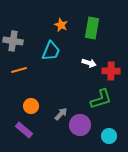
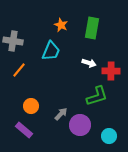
orange line: rotated 35 degrees counterclockwise
green L-shape: moved 4 px left, 3 px up
